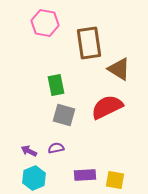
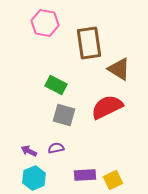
green rectangle: rotated 50 degrees counterclockwise
yellow square: moved 2 px left; rotated 36 degrees counterclockwise
